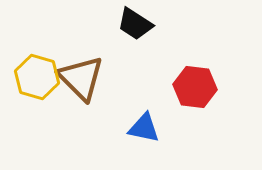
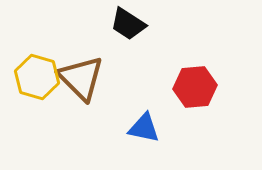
black trapezoid: moved 7 px left
red hexagon: rotated 12 degrees counterclockwise
